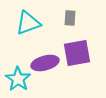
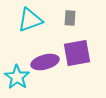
cyan triangle: moved 2 px right, 3 px up
purple ellipse: moved 1 px up
cyan star: moved 1 px left, 2 px up
